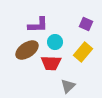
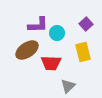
purple square: rotated 24 degrees clockwise
cyan circle: moved 2 px right, 9 px up
yellow rectangle: rotated 54 degrees counterclockwise
